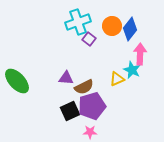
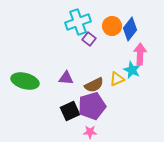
green ellipse: moved 8 px right; rotated 32 degrees counterclockwise
brown semicircle: moved 10 px right, 2 px up
